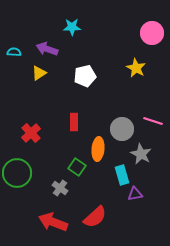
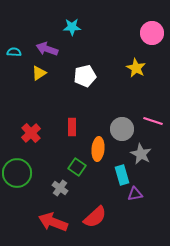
red rectangle: moved 2 px left, 5 px down
